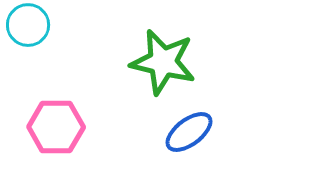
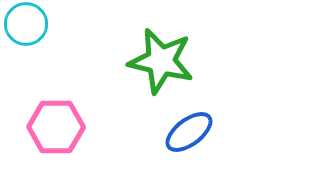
cyan circle: moved 2 px left, 1 px up
green star: moved 2 px left, 1 px up
